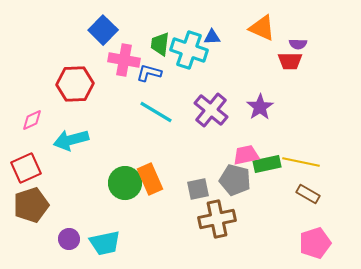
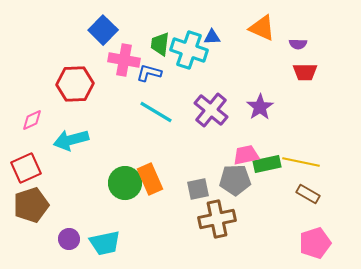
red trapezoid: moved 15 px right, 11 px down
gray pentagon: rotated 16 degrees counterclockwise
